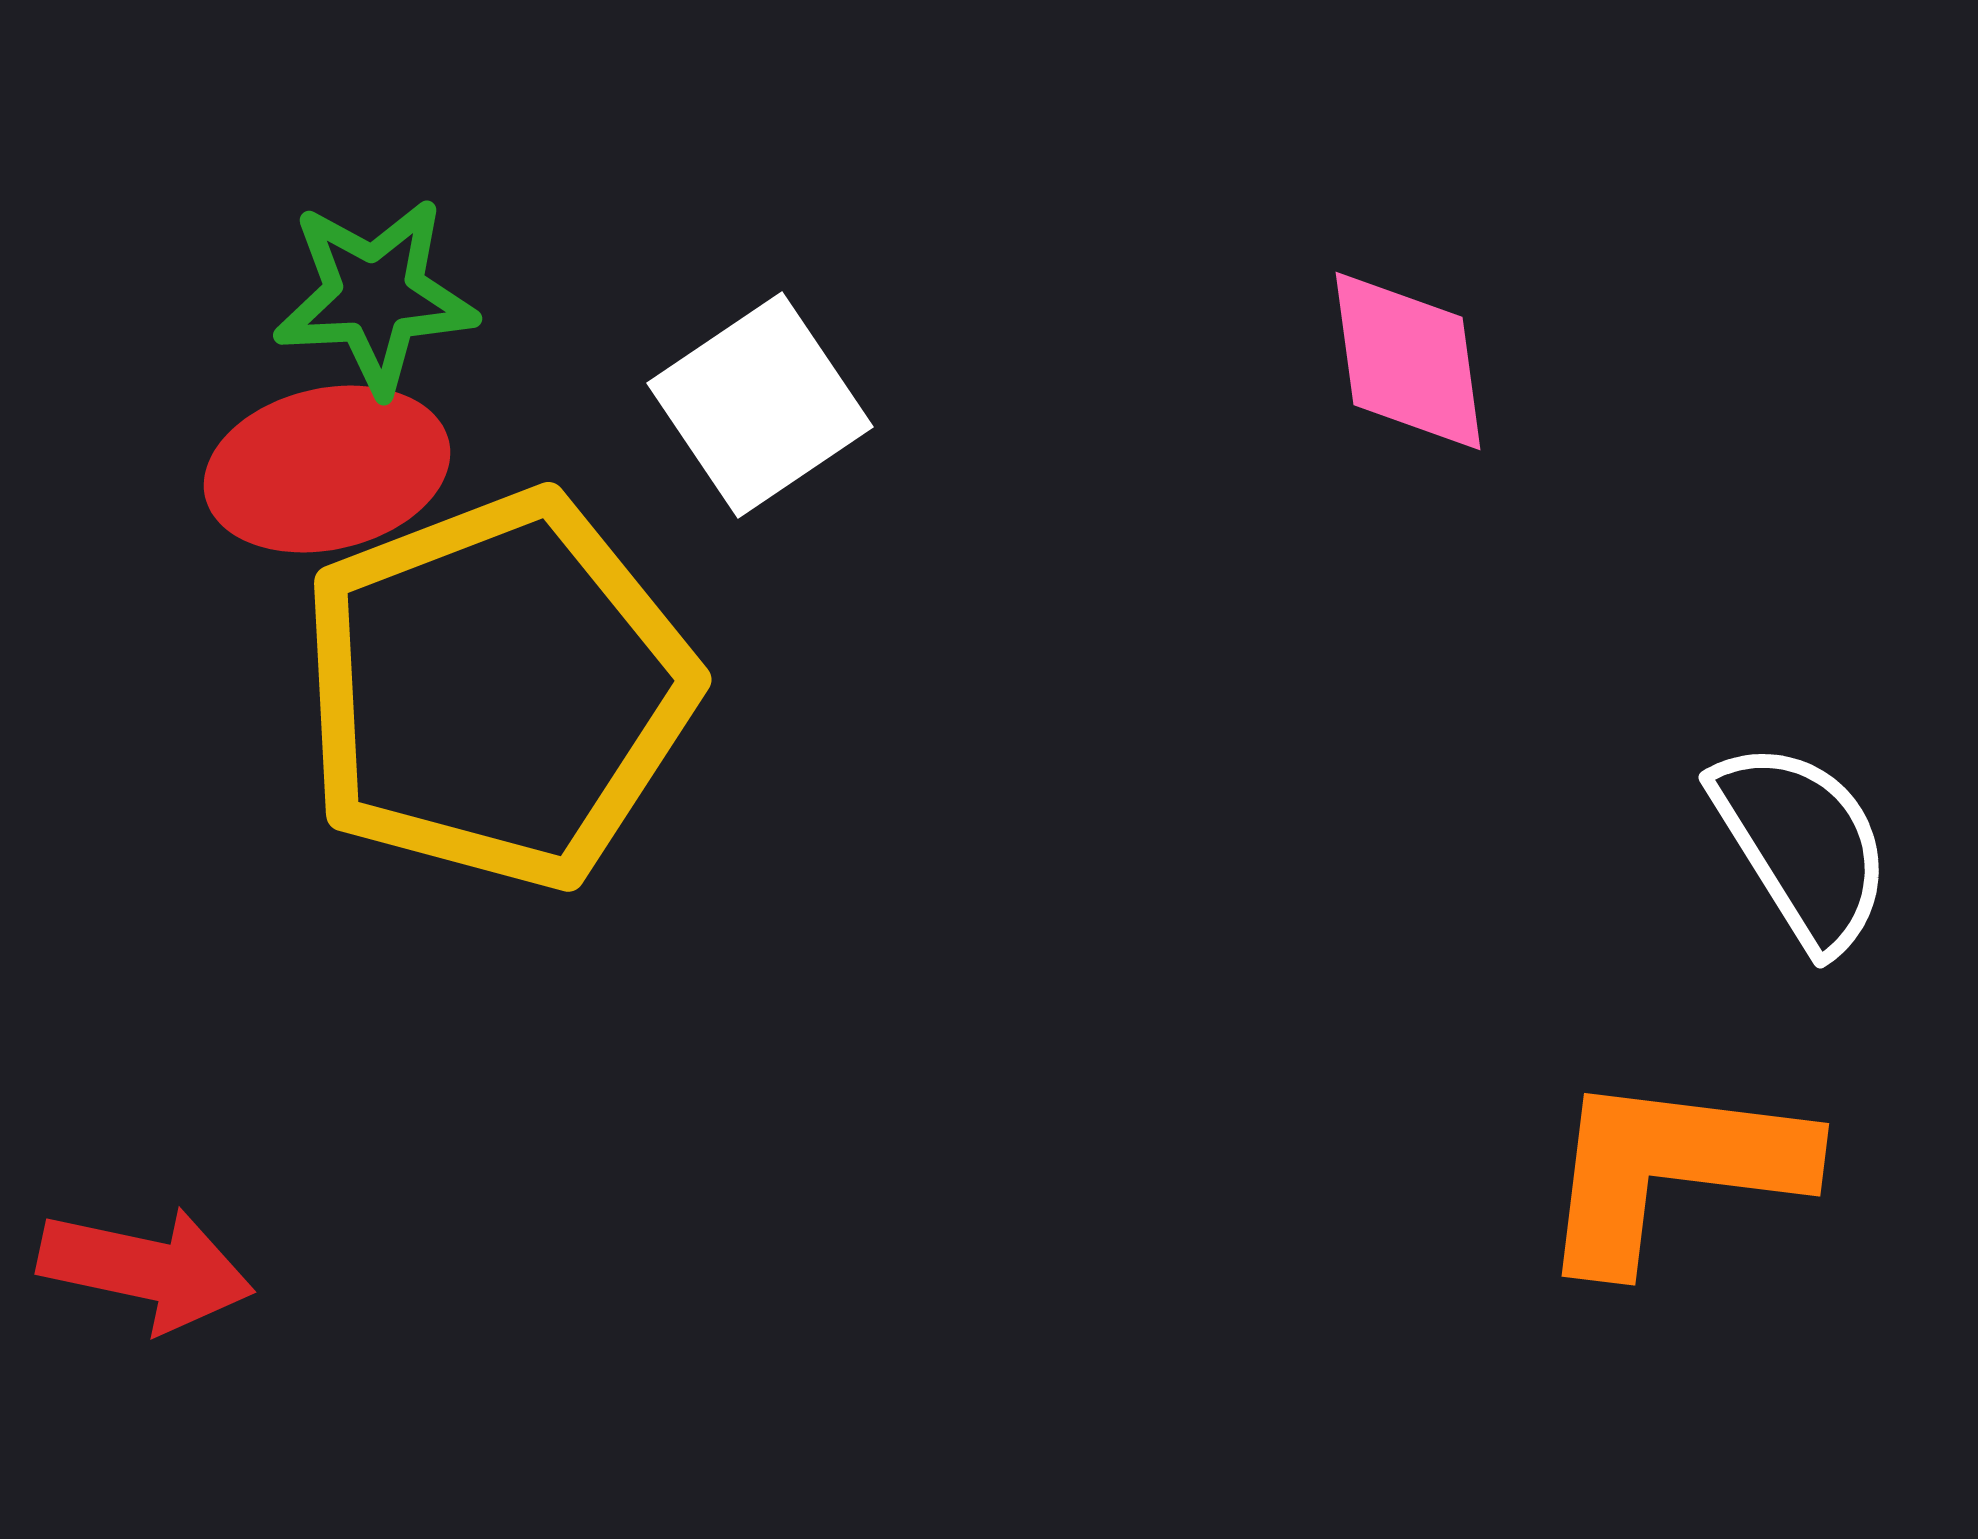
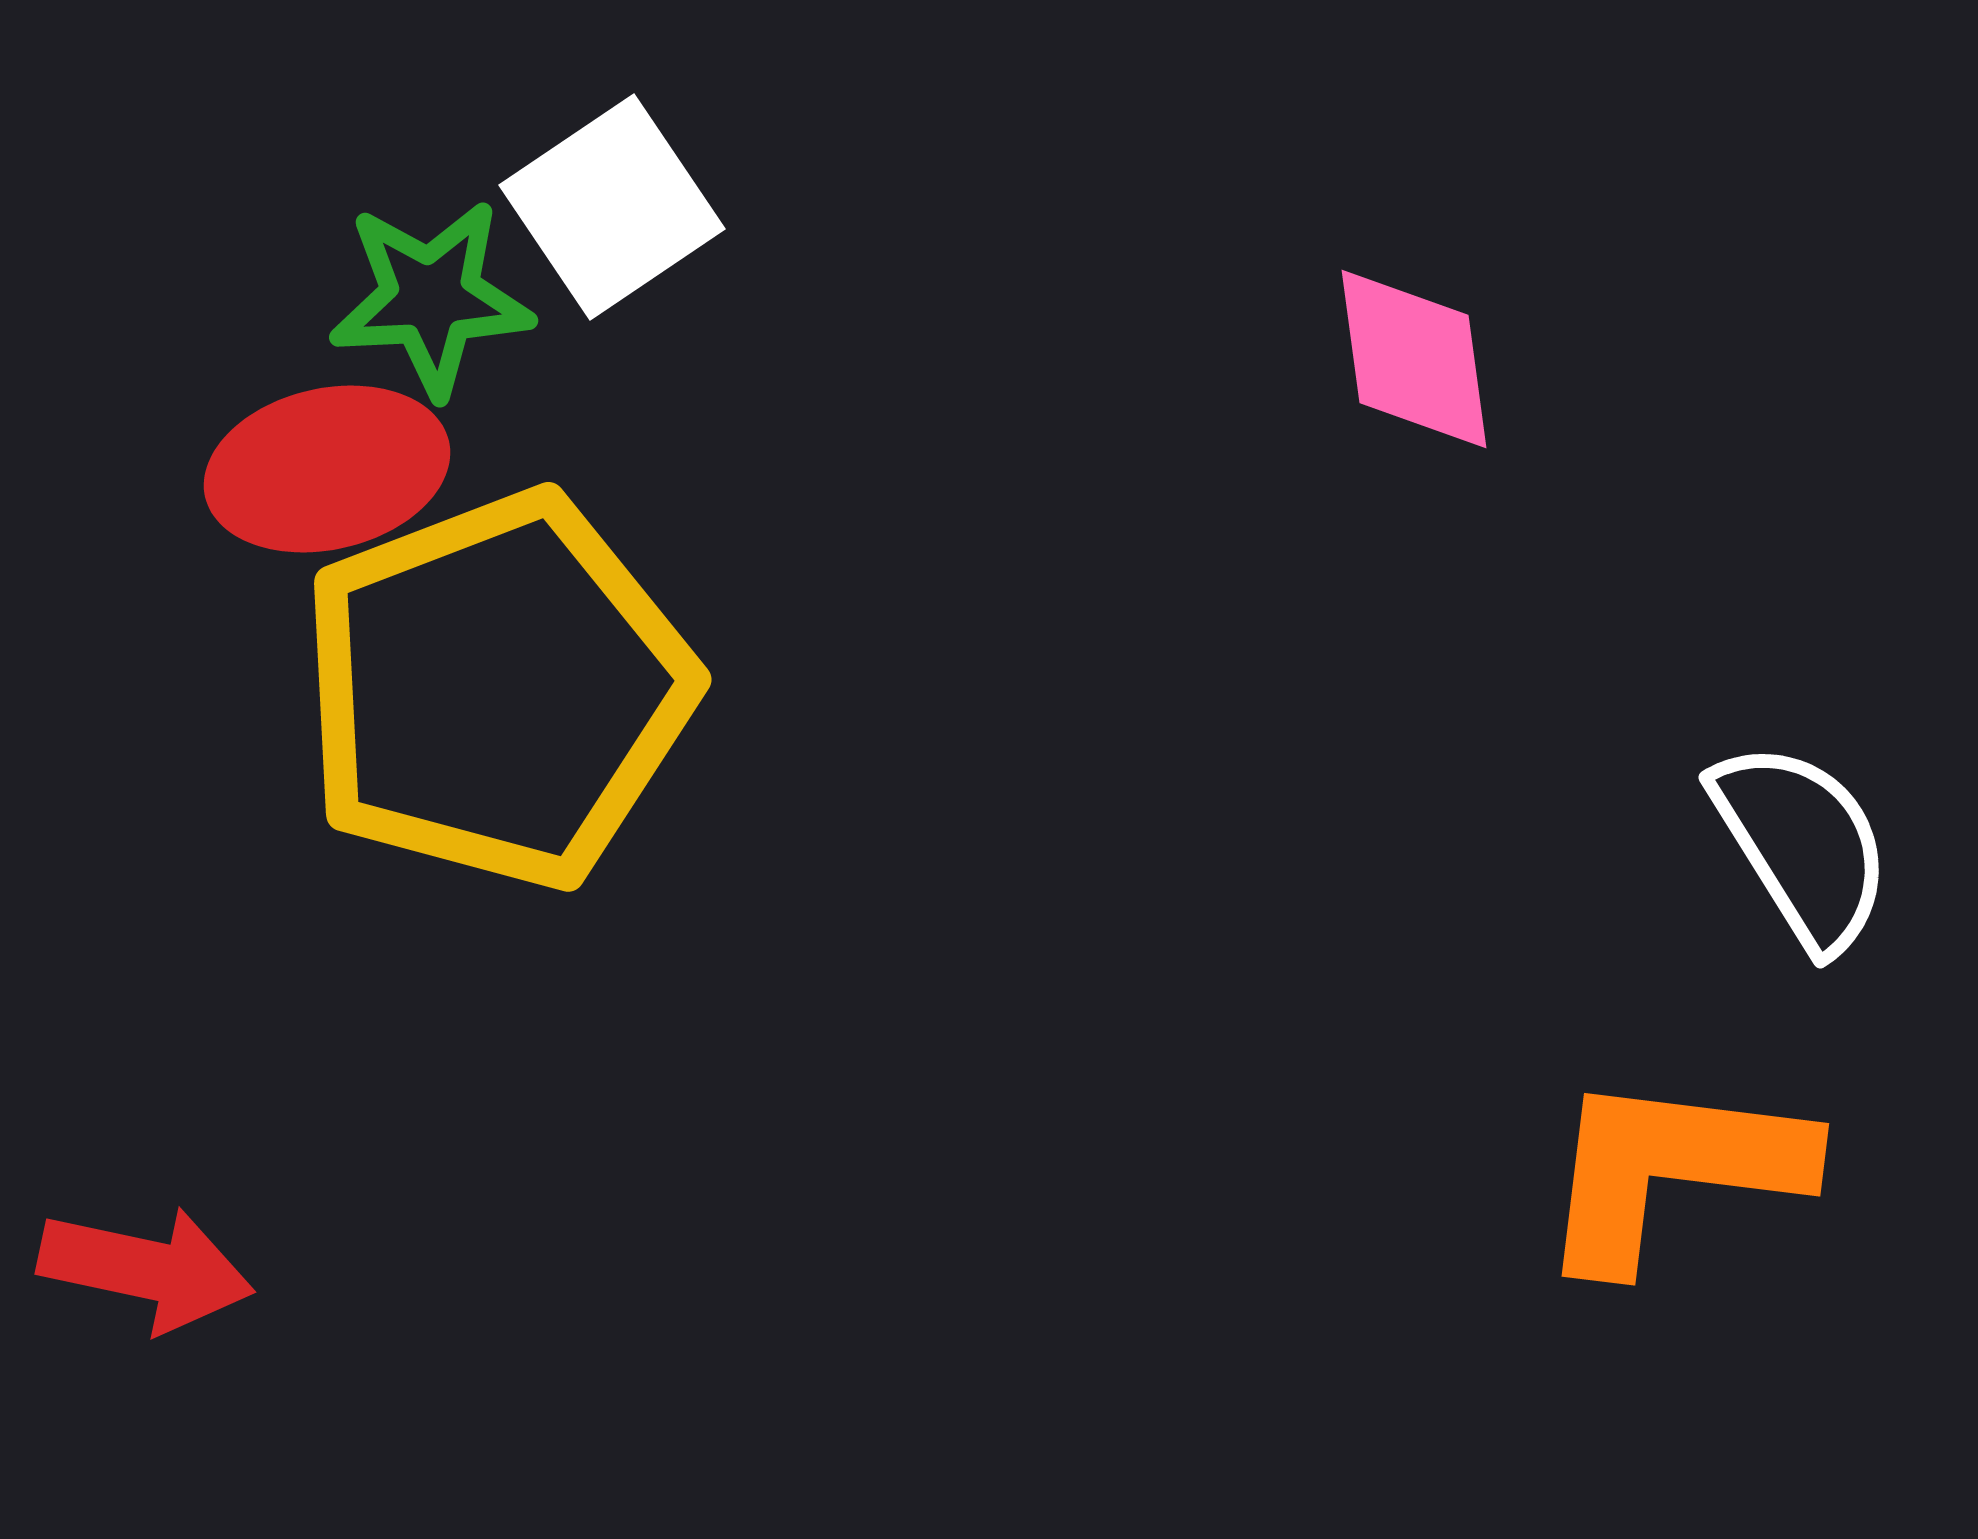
green star: moved 56 px right, 2 px down
pink diamond: moved 6 px right, 2 px up
white square: moved 148 px left, 198 px up
